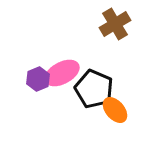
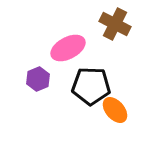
brown cross: rotated 32 degrees counterclockwise
pink ellipse: moved 6 px right, 25 px up
black pentagon: moved 3 px left, 3 px up; rotated 21 degrees counterclockwise
